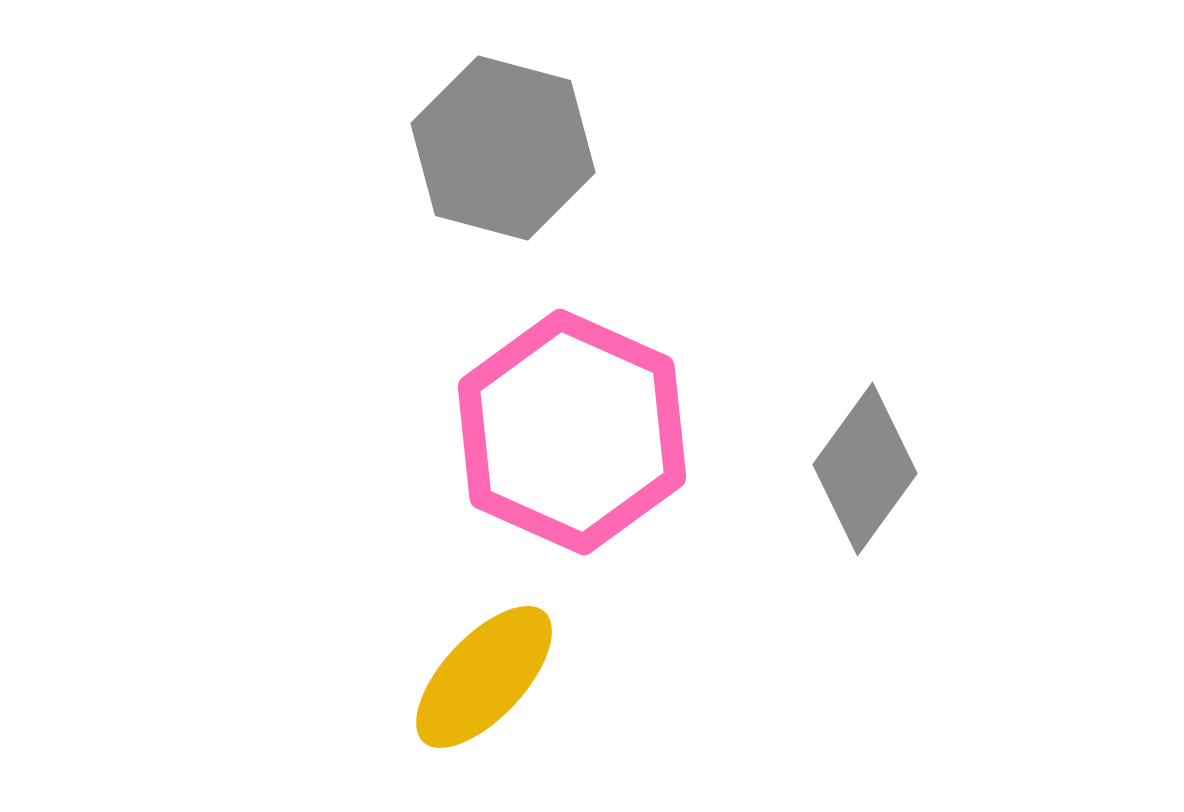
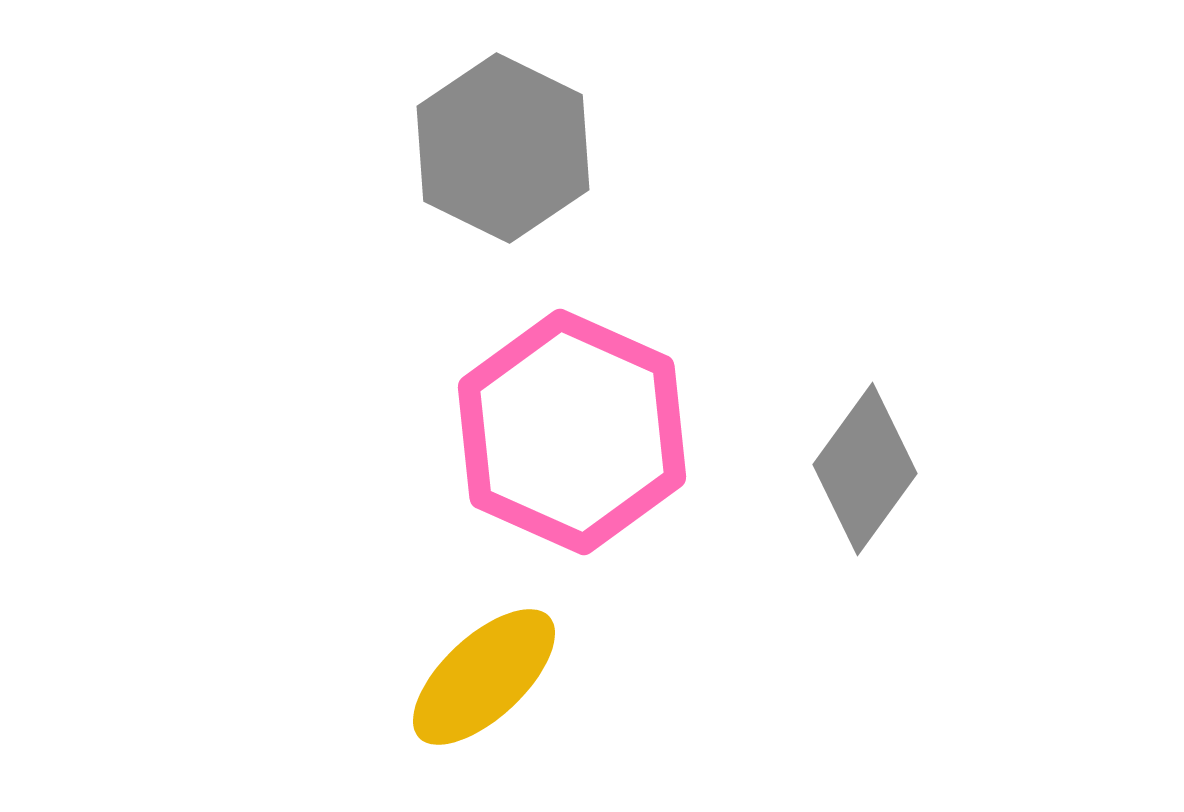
gray hexagon: rotated 11 degrees clockwise
yellow ellipse: rotated 4 degrees clockwise
